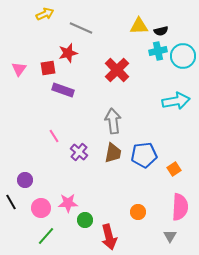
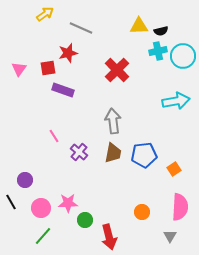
yellow arrow: rotated 12 degrees counterclockwise
orange circle: moved 4 px right
green line: moved 3 px left
